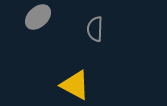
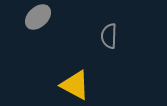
gray semicircle: moved 14 px right, 7 px down
